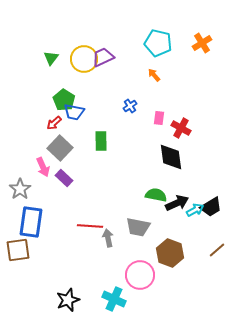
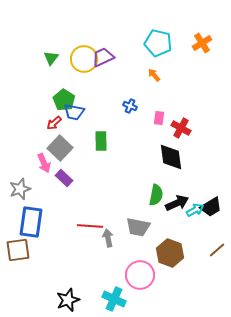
blue cross: rotated 32 degrees counterclockwise
pink arrow: moved 1 px right, 4 px up
gray star: rotated 15 degrees clockwise
green semicircle: rotated 90 degrees clockwise
